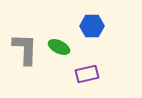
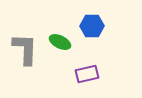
green ellipse: moved 1 px right, 5 px up
